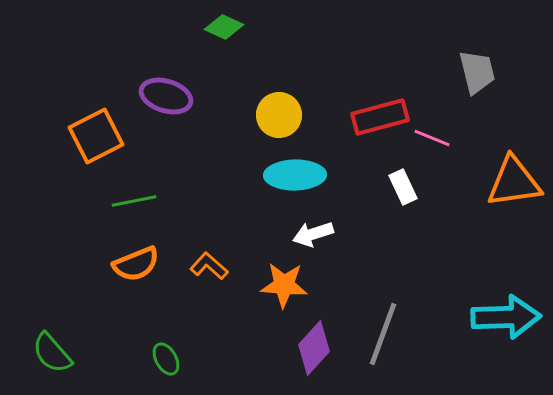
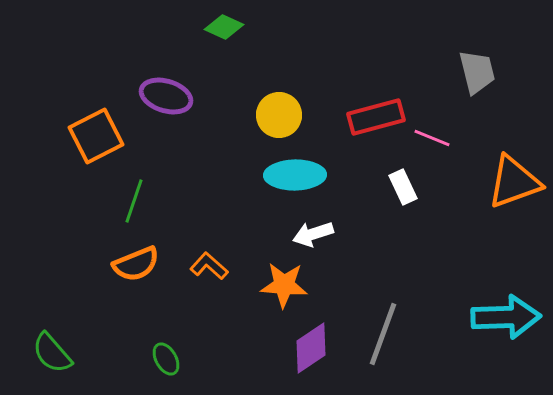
red rectangle: moved 4 px left
orange triangle: rotated 12 degrees counterclockwise
green line: rotated 60 degrees counterclockwise
purple diamond: moved 3 px left; rotated 14 degrees clockwise
